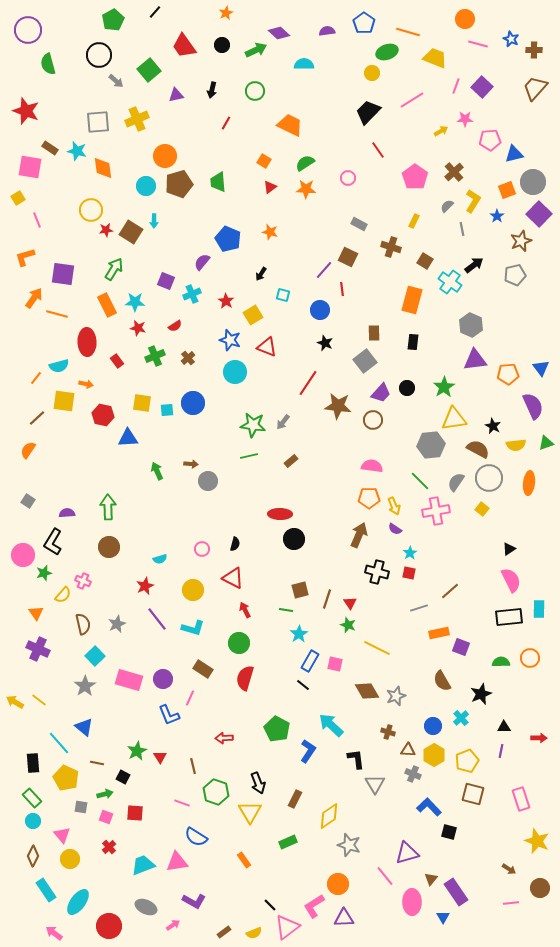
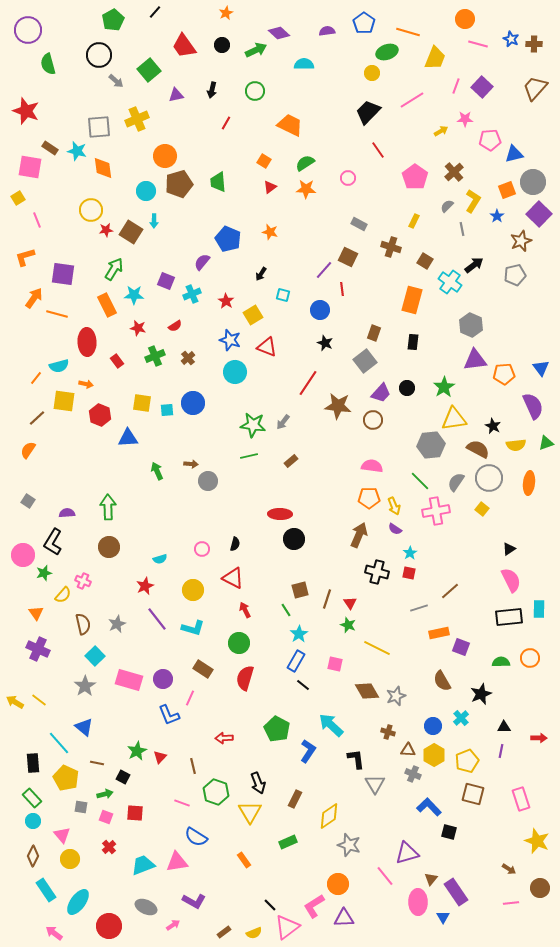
brown cross at (534, 50): moved 6 px up
yellow trapezoid at (435, 58): rotated 90 degrees clockwise
gray square at (98, 122): moved 1 px right, 5 px down
cyan circle at (146, 186): moved 5 px down
cyan star at (135, 302): moved 1 px left, 7 px up
brown rectangle at (374, 333): rotated 21 degrees clockwise
orange pentagon at (508, 374): moved 4 px left
red hexagon at (103, 415): moved 3 px left; rotated 10 degrees clockwise
green line at (286, 610): rotated 48 degrees clockwise
blue rectangle at (310, 661): moved 14 px left
red triangle at (160, 757): rotated 16 degrees clockwise
pink ellipse at (412, 902): moved 6 px right
